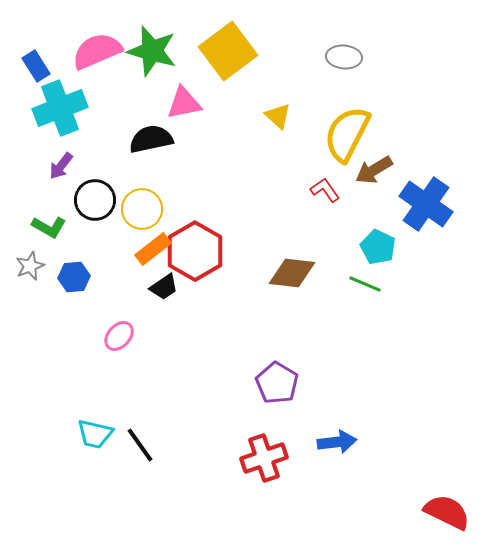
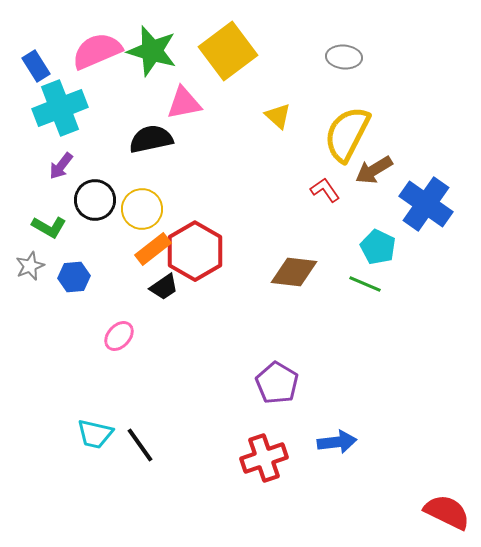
brown diamond: moved 2 px right, 1 px up
